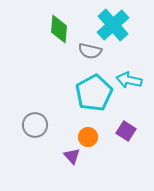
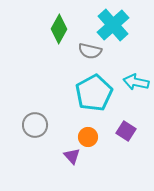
green diamond: rotated 24 degrees clockwise
cyan arrow: moved 7 px right, 2 px down
